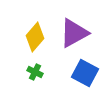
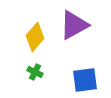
purple triangle: moved 8 px up
blue square: moved 7 px down; rotated 36 degrees counterclockwise
